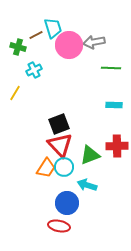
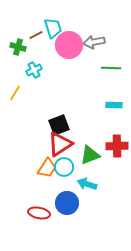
black square: moved 1 px down
red triangle: moved 1 px up; rotated 40 degrees clockwise
orange trapezoid: moved 1 px right
cyan arrow: moved 1 px up
red ellipse: moved 20 px left, 13 px up
